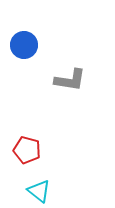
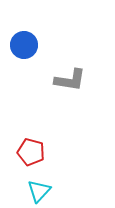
red pentagon: moved 4 px right, 2 px down
cyan triangle: rotated 35 degrees clockwise
